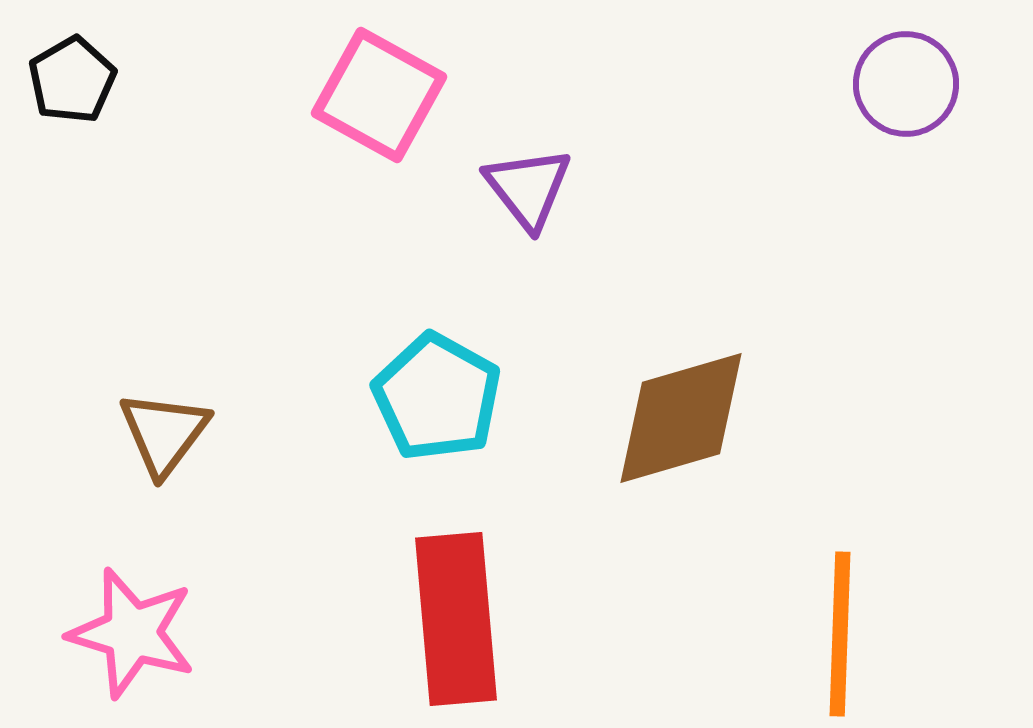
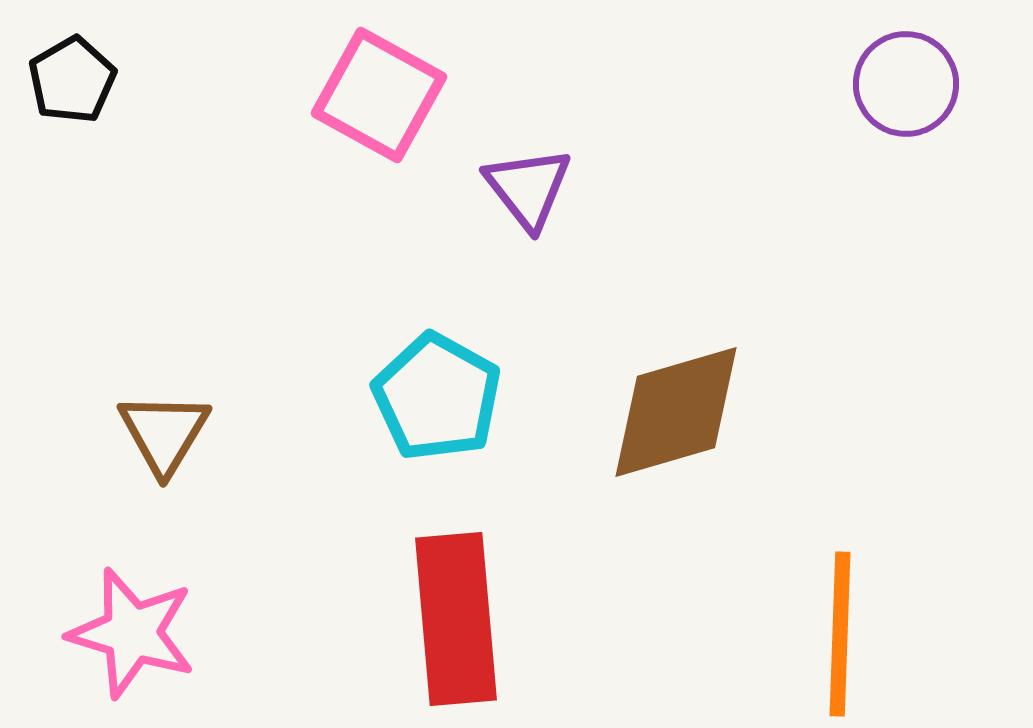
brown diamond: moved 5 px left, 6 px up
brown triangle: rotated 6 degrees counterclockwise
